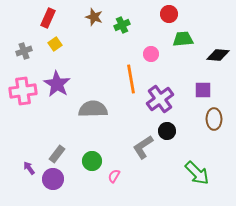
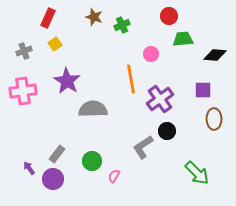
red circle: moved 2 px down
black diamond: moved 3 px left
purple star: moved 10 px right, 3 px up
